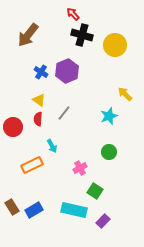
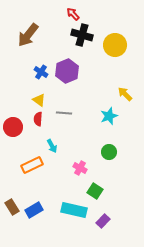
gray line: rotated 56 degrees clockwise
pink cross: rotated 32 degrees counterclockwise
